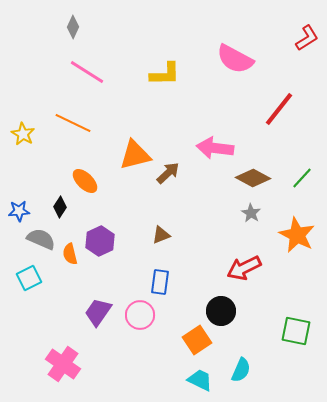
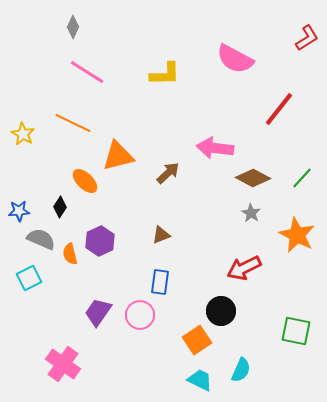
orange triangle: moved 17 px left, 1 px down
